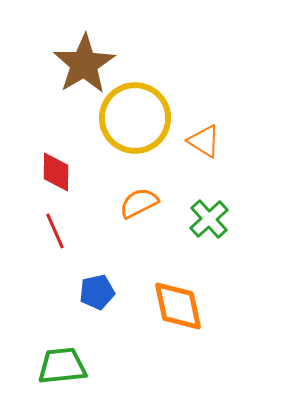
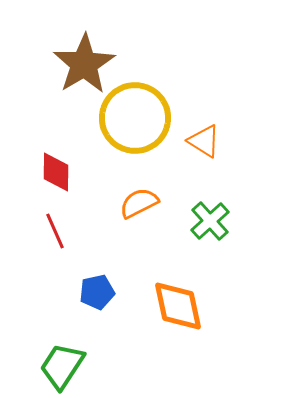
green cross: moved 1 px right, 2 px down
green trapezoid: rotated 51 degrees counterclockwise
